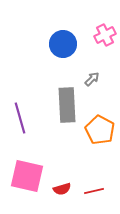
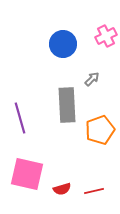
pink cross: moved 1 px right, 1 px down
orange pentagon: rotated 24 degrees clockwise
pink square: moved 2 px up
